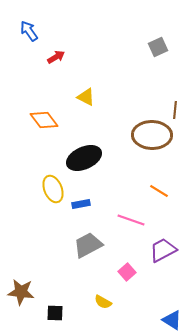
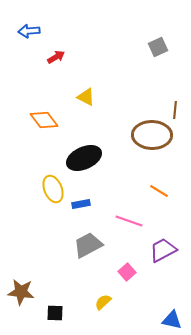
blue arrow: rotated 60 degrees counterclockwise
pink line: moved 2 px left, 1 px down
yellow semicircle: rotated 108 degrees clockwise
blue triangle: rotated 20 degrees counterclockwise
